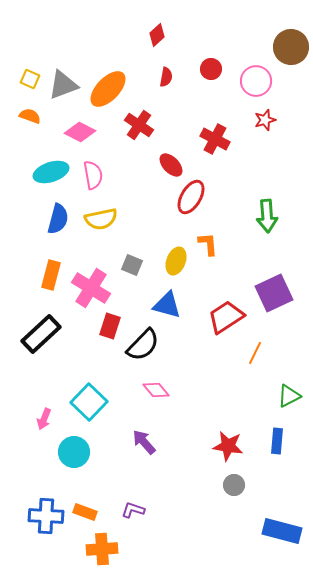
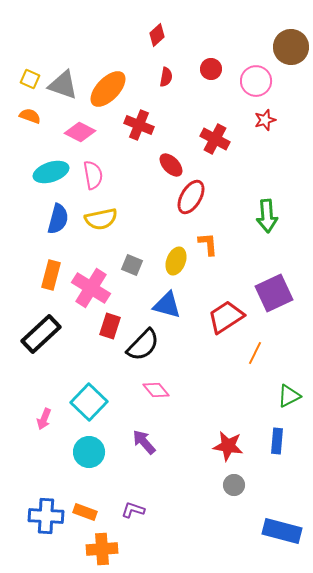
gray triangle at (63, 85): rotated 40 degrees clockwise
red cross at (139, 125): rotated 12 degrees counterclockwise
cyan circle at (74, 452): moved 15 px right
